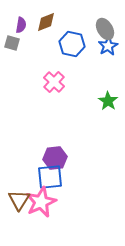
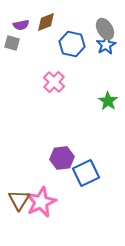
purple semicircle: rotated 70 degrees clockwise
blue star: moved 2 px left, 1 px up
purple hexagon: moved 7 px right
blue square: moved 36 px right, 4 px up; rotated 20 degrees counterclockwise
